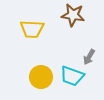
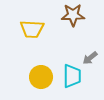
brown star: rotated 10 degrees counterclockwise
gray arrow: moved 1 px right, 1 px down; rotated 21 degrees clockwise
cyan trapezoid: rotated 110 degrees counterclockwise
